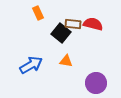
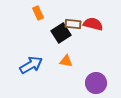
black square: rotated 18 degrees clockwise
